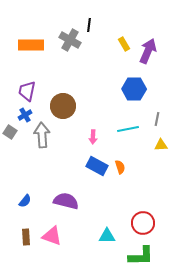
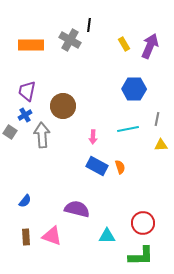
purple arrow: moved 2 px right, 5 px up
purple semicircle: moved 11 px right, 8 px down
